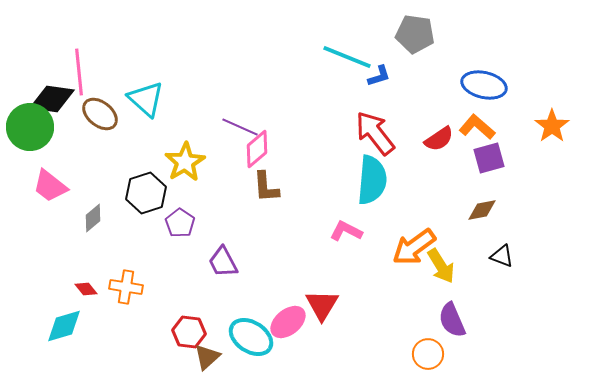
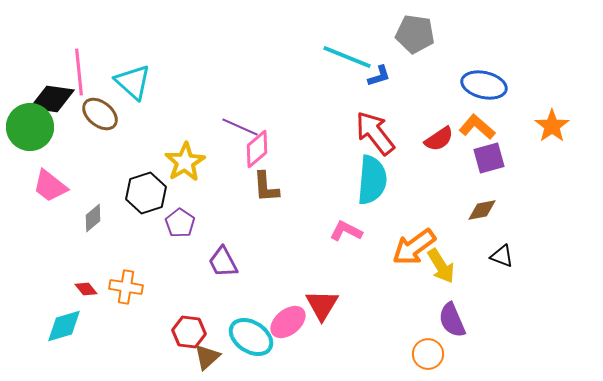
cyan triangle: moved 13 px left, 17 px up
